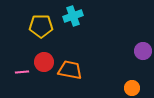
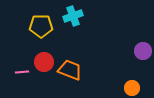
orange trapezoid: rotated 10 degrees clockwise
